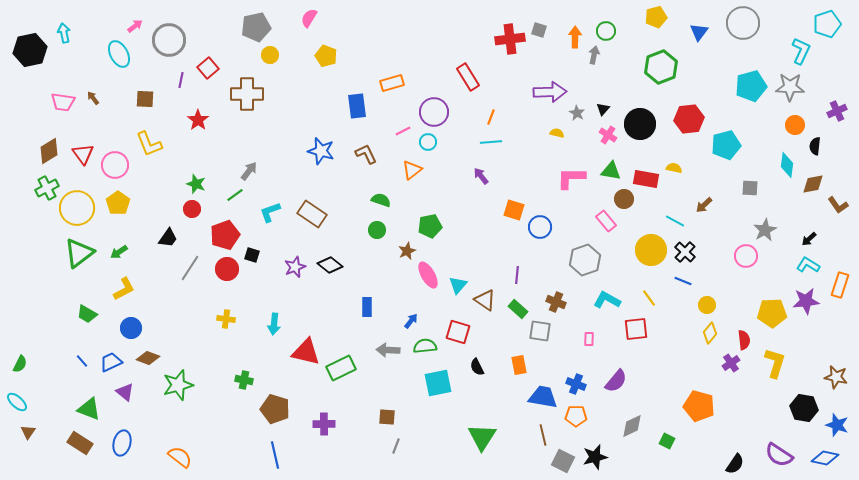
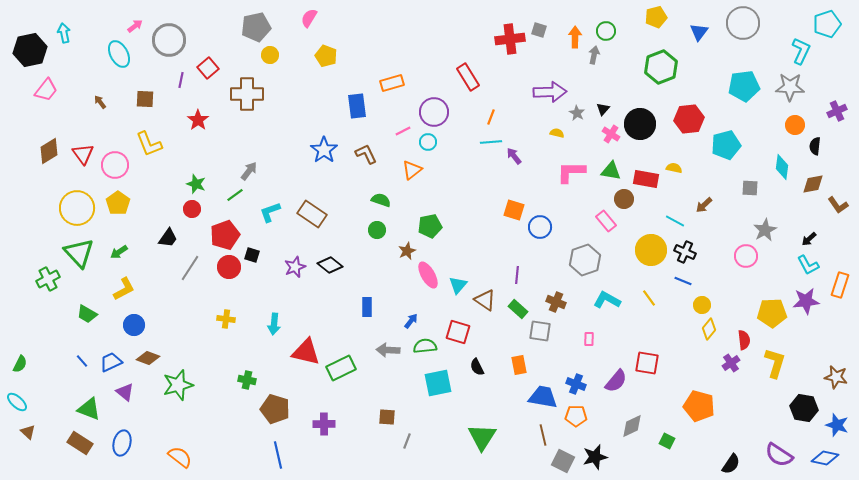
cyan pentagon at (751, 86): moved 7 px left; rotated 8 degrees clockwise
brown arrow at (93, 98): moved 7 px right, 4 px down
pink trapezoid at (63, 102): moved 17 px left, 12 px up; rotated 60 degrees counterclockwise
pink cross at (608, 135): moved 3 px right, 1 px up
blue star at (321, 151): moved 3 px right, 1 px up; rotated 20 degrees clockwise
cyan diamond at (787, 165): moved 5 px left, 2 px down
purple arrow at (481, 176): moved 33 px right, 20 px up
pink L-shape at (571, 178): moved 6 px up
green cross at (47, 188): moved 1 px right, 91 px down
black cross at (685, 252): rotated 20 degrees counterclockwise
green triangle at (79, 253): rotated 36 degrees counterclockwise
cyan L-shape at (808, 265): rotated 150 degrees counterclockwise
red circle at (227, 269): moved 2 px right, 2 px up
yellow circle at (707, 305): moved 5 px left
blue circle at (131, 328): moved 3 px right, 3 px up
red square at (636, 329): moved 11 px right, 34 px down; rotated 15 degrees clockwise
yellow diamond at (710, 333): moved 1 px left, 4 px up
green cross at (244, 380): moved 3 px right
brown triangle at (28, 432): rotated 21 degrees counterclockwise
gray line at (396, 446): moved 11 px right, 5 px up
blue line at (275, 455): moved 3 px right
black semicircle at (735, 464): moved 4 px left
